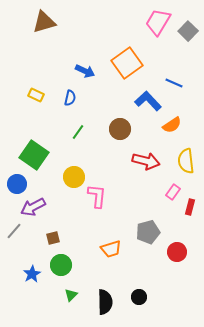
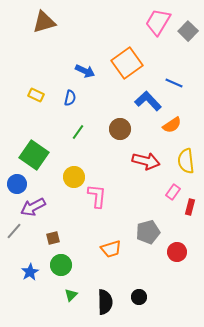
blue star: moved 2 px left, 2 px up
